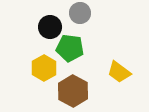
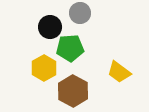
green pentagon: rotated 12 degrees counterclockwise
